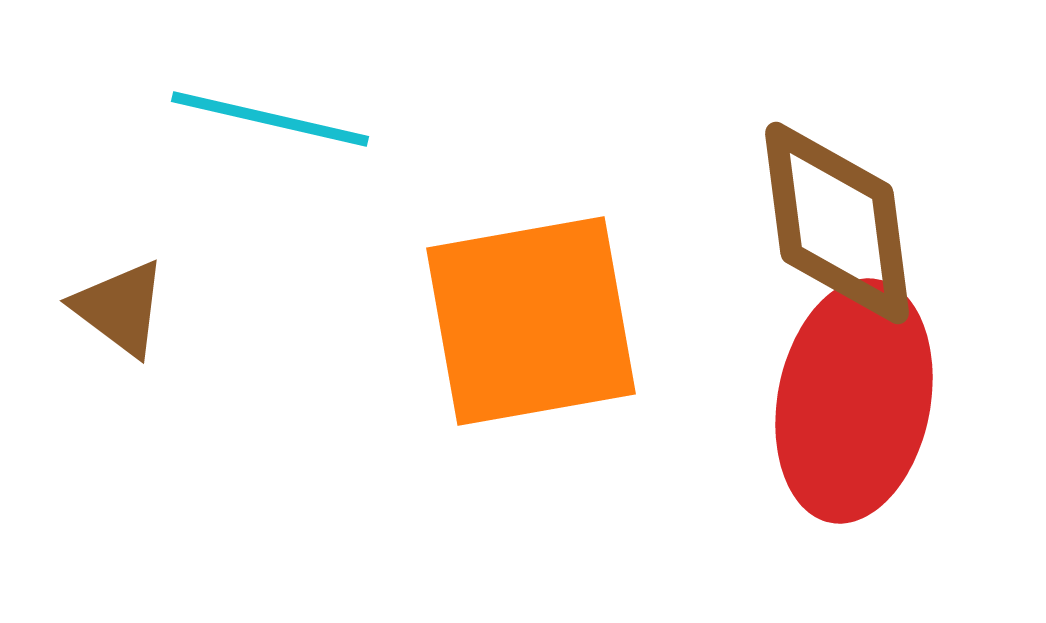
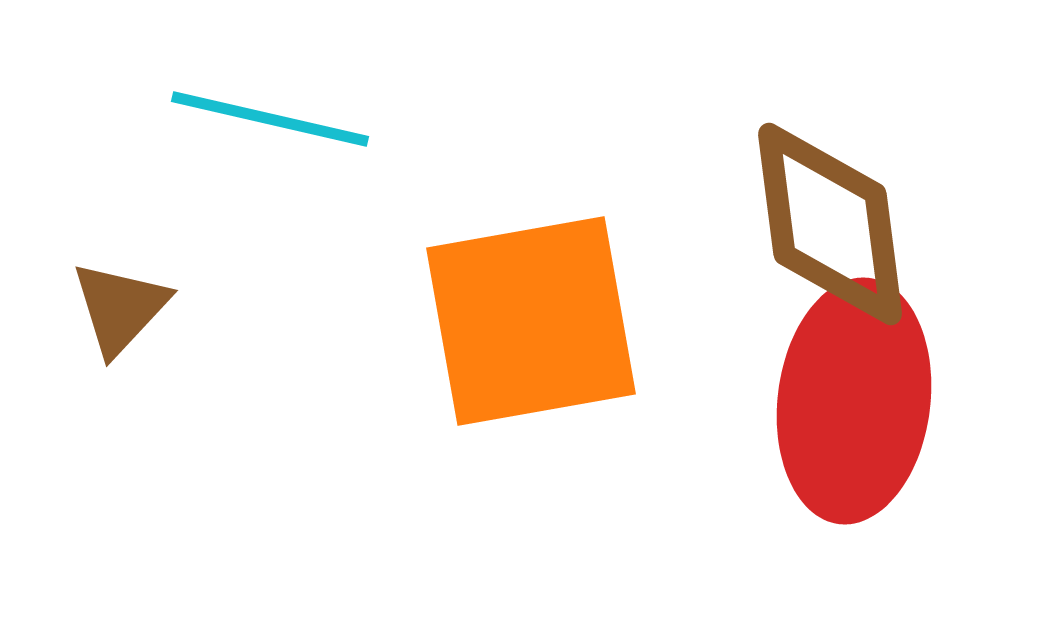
brown diamond: moved 7 px left, 1 px down
brown triangle: rotated 36 degrees clockwise
red ellipse: rotated 4 degrees counterclockwise
